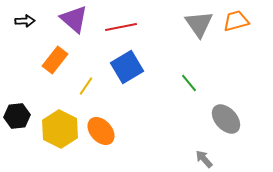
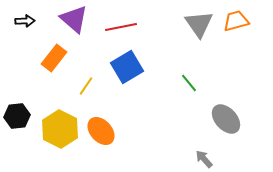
orange rectangle: moved 1 px left, 2 px up
